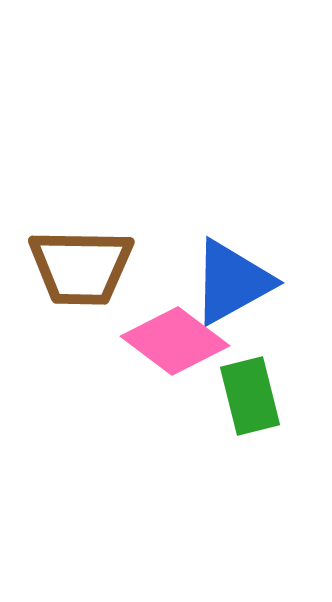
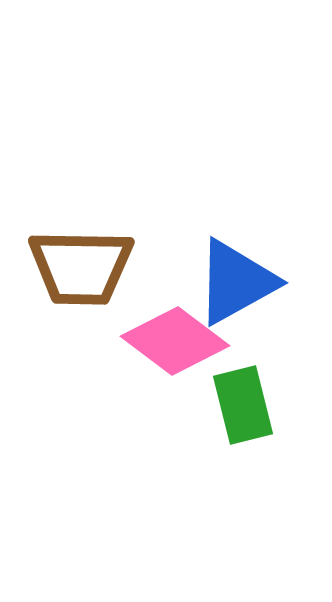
blue triangle: moved 4 px right
green rectangle: moved 7 px left, 9 px down
